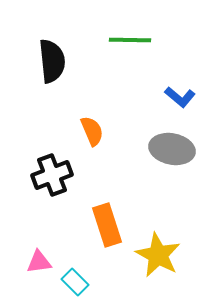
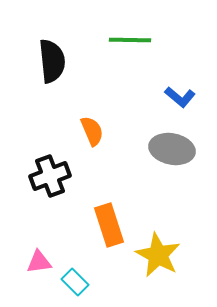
black cross: moved 2 px left, 1 px down
orange rectangle: moved 2 px right
